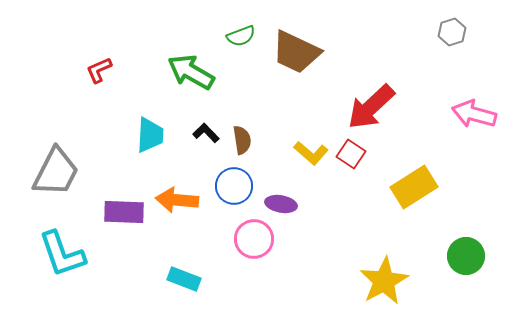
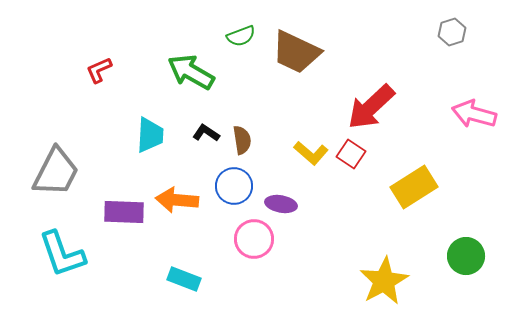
black L-shape: rotated 12 degrees counterclockwise
